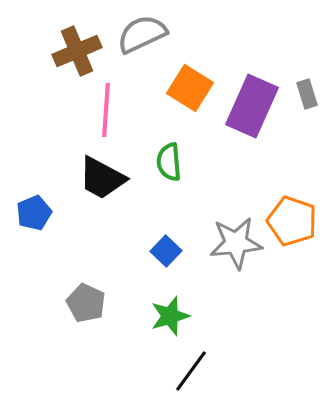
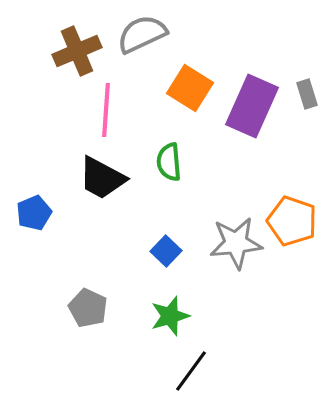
gray pentagon: moved 2 px right, 5 px down
